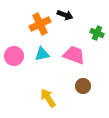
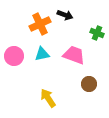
brown circle: moved 6 px right, 2 px up
